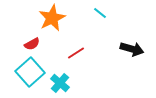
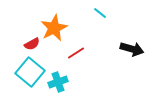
orange star: moved 2 px right, 10 px down
cyan square: rotated 8 degrees counterclockwise
cyan cross: moved 2 px left, 1 px up; rotated 30 degrees clockwise
